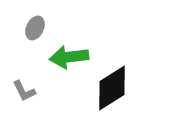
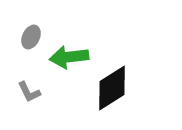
gray ellipse: moved 4 px left, 9 px down
gray L-shape: moved 5 px right, 1 px down
